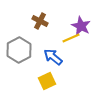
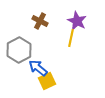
purple star: moved 4 px left, 5 px up
yellow line: rotated 54 degrees counterclockwise
blue arrow: moved 15 px left, 11 px down
